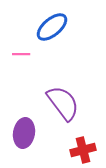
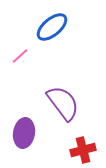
pink line: moved 1 px left, 2 px down; rotated 42 degrees counterclockwise
